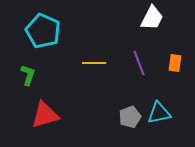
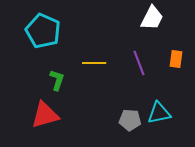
orange rectangle: moved 1 px right, 4 px up
green L-shape: moved 29 px right, 5 px down
gray pentagon: moved 3 px down; rotated 25 degrees clockwise
